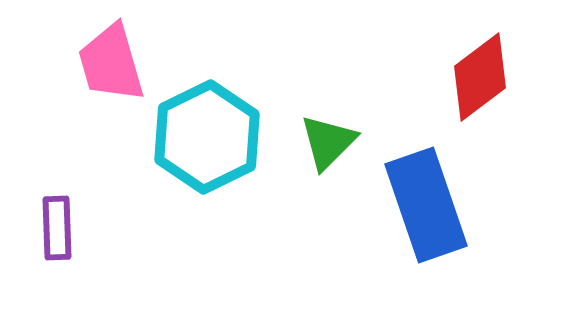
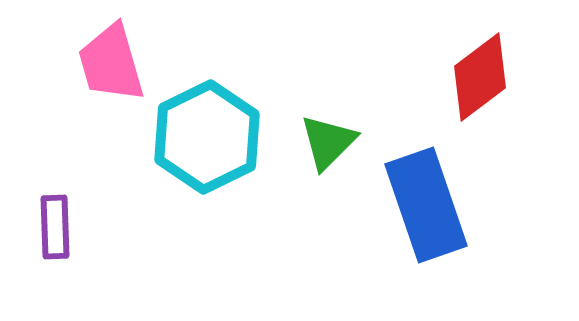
purple rectangle: moved 2 px left, 1 px up
